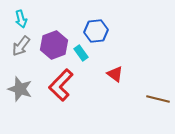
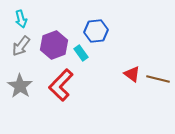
red triangle: moved 17 px right
gray star: moved 3 px up; rotated 15 degrees clockwise
brown line: moved 20 px up
